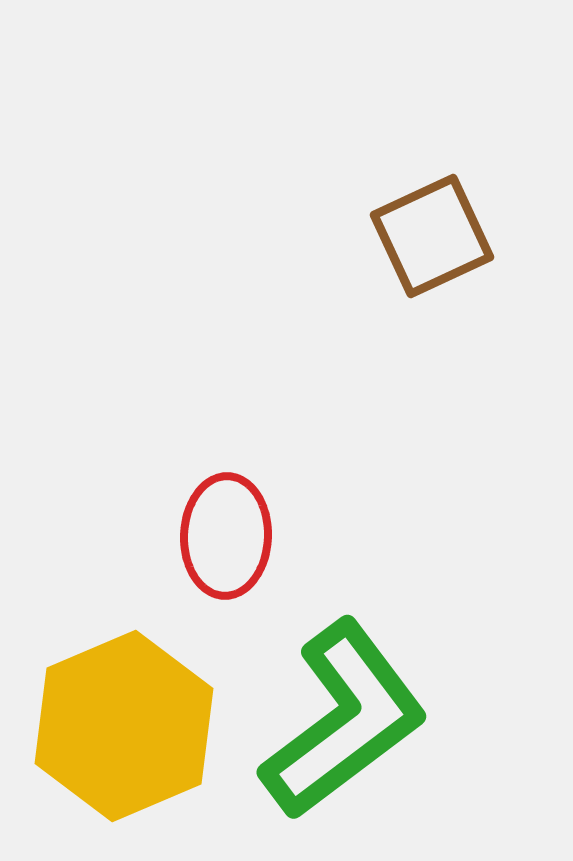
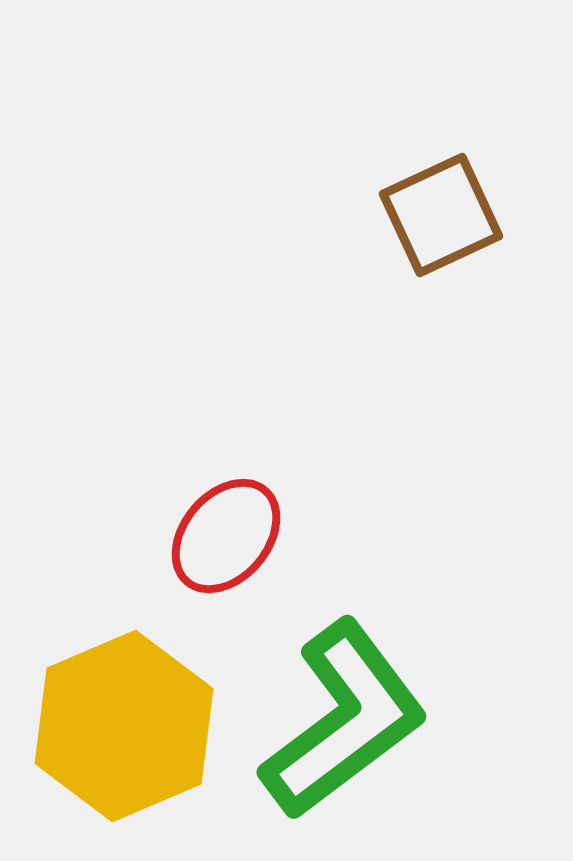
brown square: moved 9 px right, 21 px up
red ellipse: rotated 38 degrees clockwise
